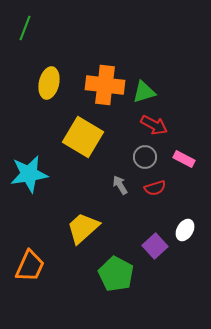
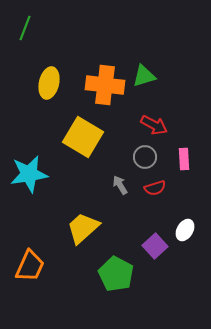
green triangle: moved 16 px up
pink rectangle: rotated 60 degrees clockwise
